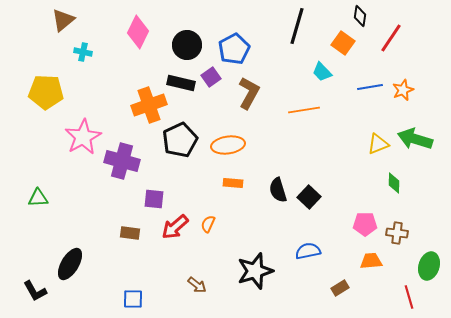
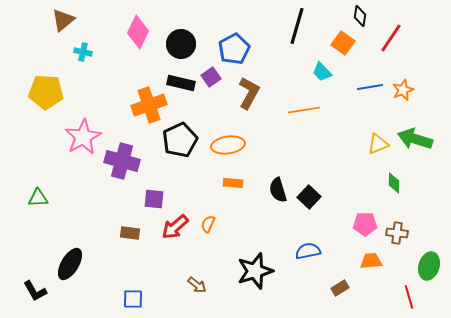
black circle at (187, 45): moved 6 px left, 1 px up
